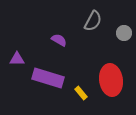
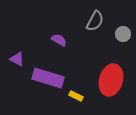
gray semicircle: moved 2 px right
gray circle: moved 1 px left, 1 px down
purple triangle: rotated 28 degrees clockwise
red ellipse: rotated 24 degrees clockwise
yellow rectangle: moved 5 px left, 3 px down; rotated 24 degrees counterclockwise
